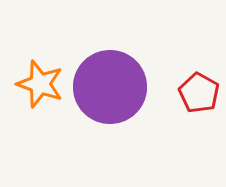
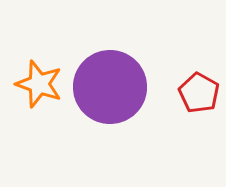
orange star: moved 1 px left
